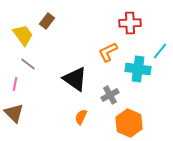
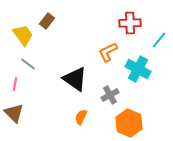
cyan line: moved 1 px left, 11 px up
cyan cross: rotated 20 degrees clockwise
